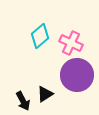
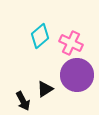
black triangle: moved 5 px up
